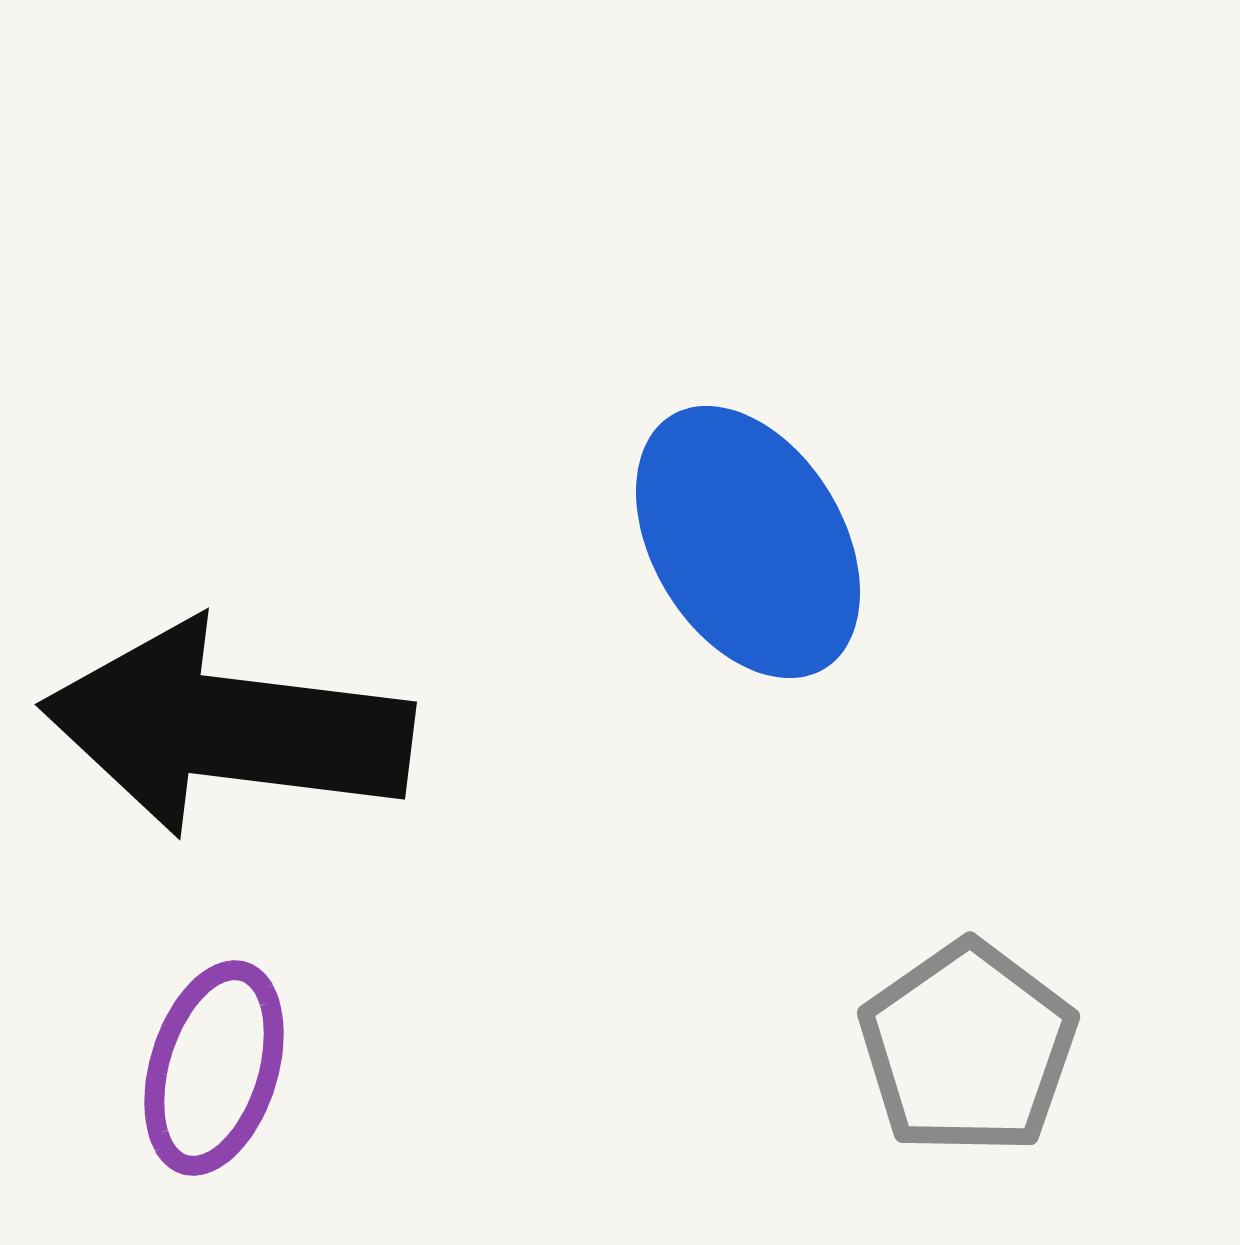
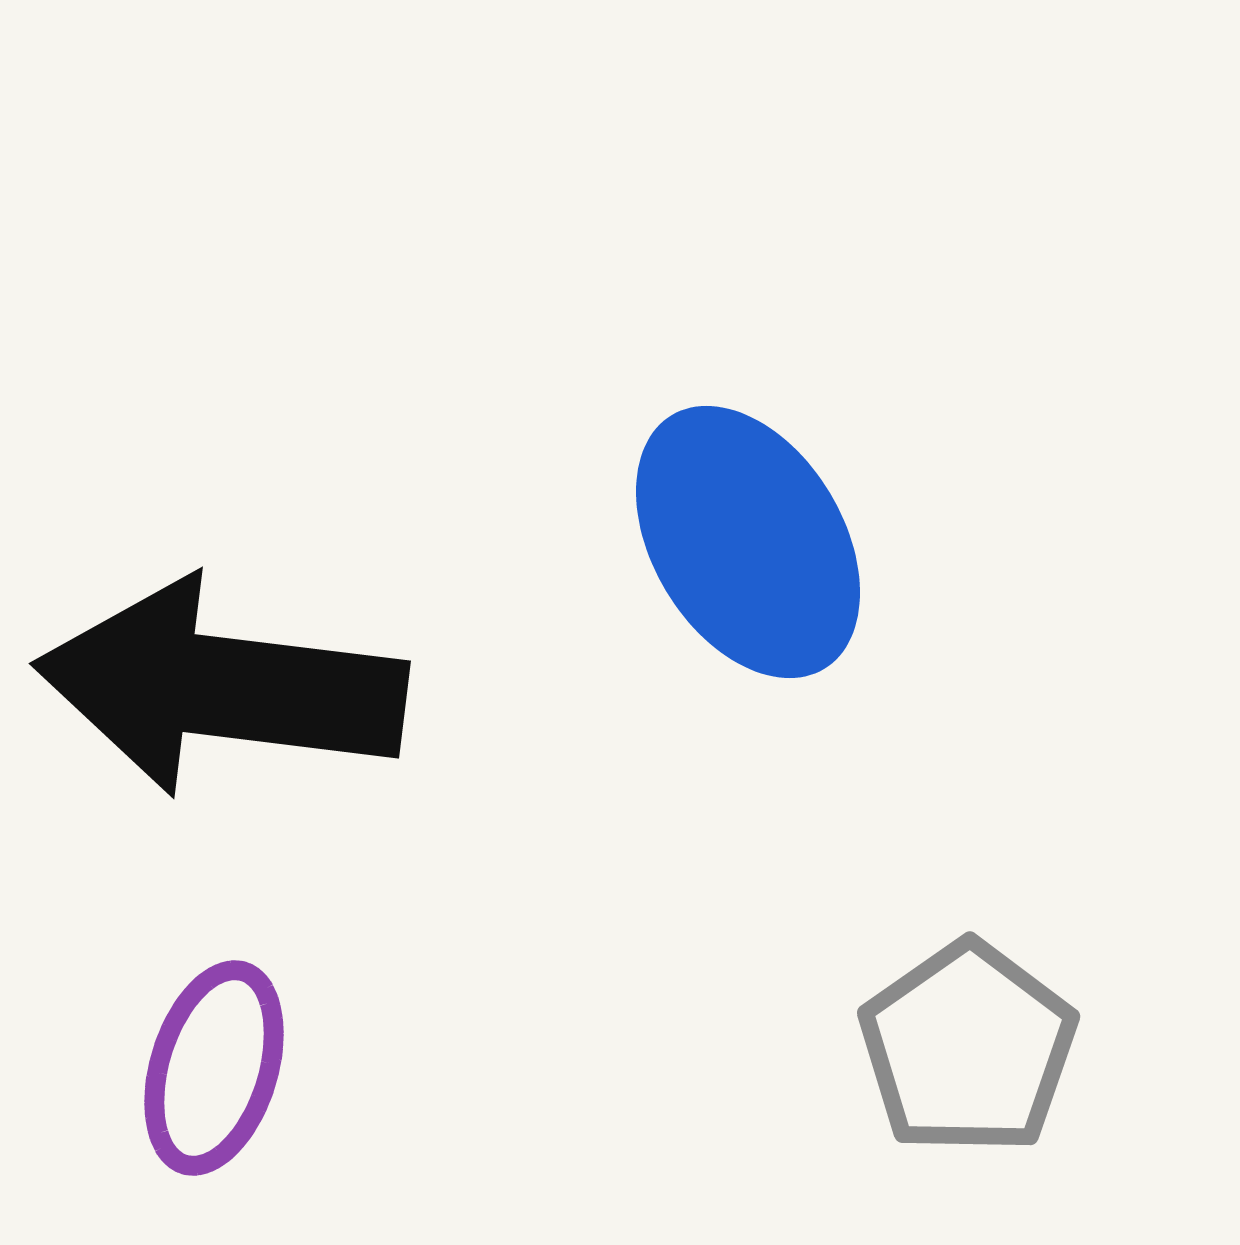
black arrow: moved 6 px left, 41 px up
